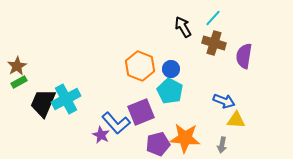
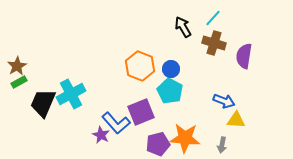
cyan cross: moved 5 px right, 5 px up
